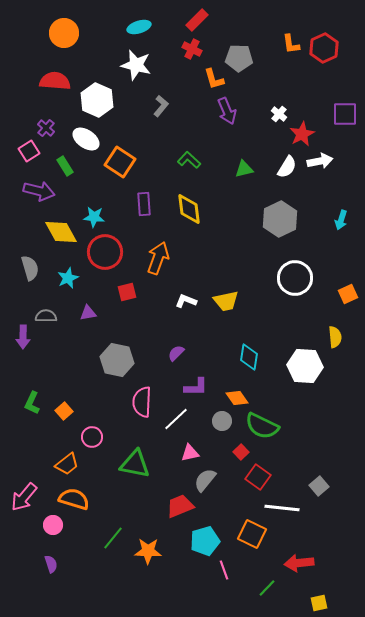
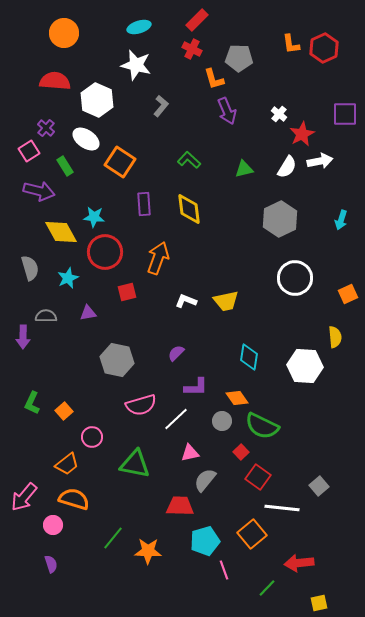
pink semicircle at (142, 402): moved 1 px left, 3 px down; rotated 108 degrees counterclockwise
red trapezoid at (180, 506): rotated 24 degrees clockwise
orange square at (252, 534): rotated 24 degrees clockwise
